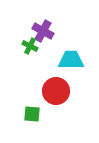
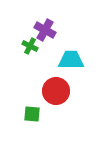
purple cross: moved 2 px right, 1 px up
